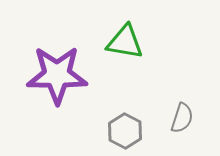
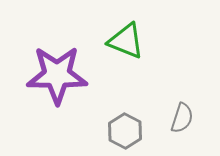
green triangle: moved 1 px right, 1 px up; rotated 12 degrees clockwise
